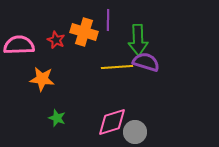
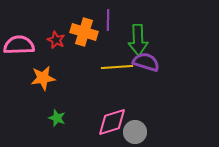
orange star: moved 1 px right, 1 px up; rotated 15 degrees counterclockwise
